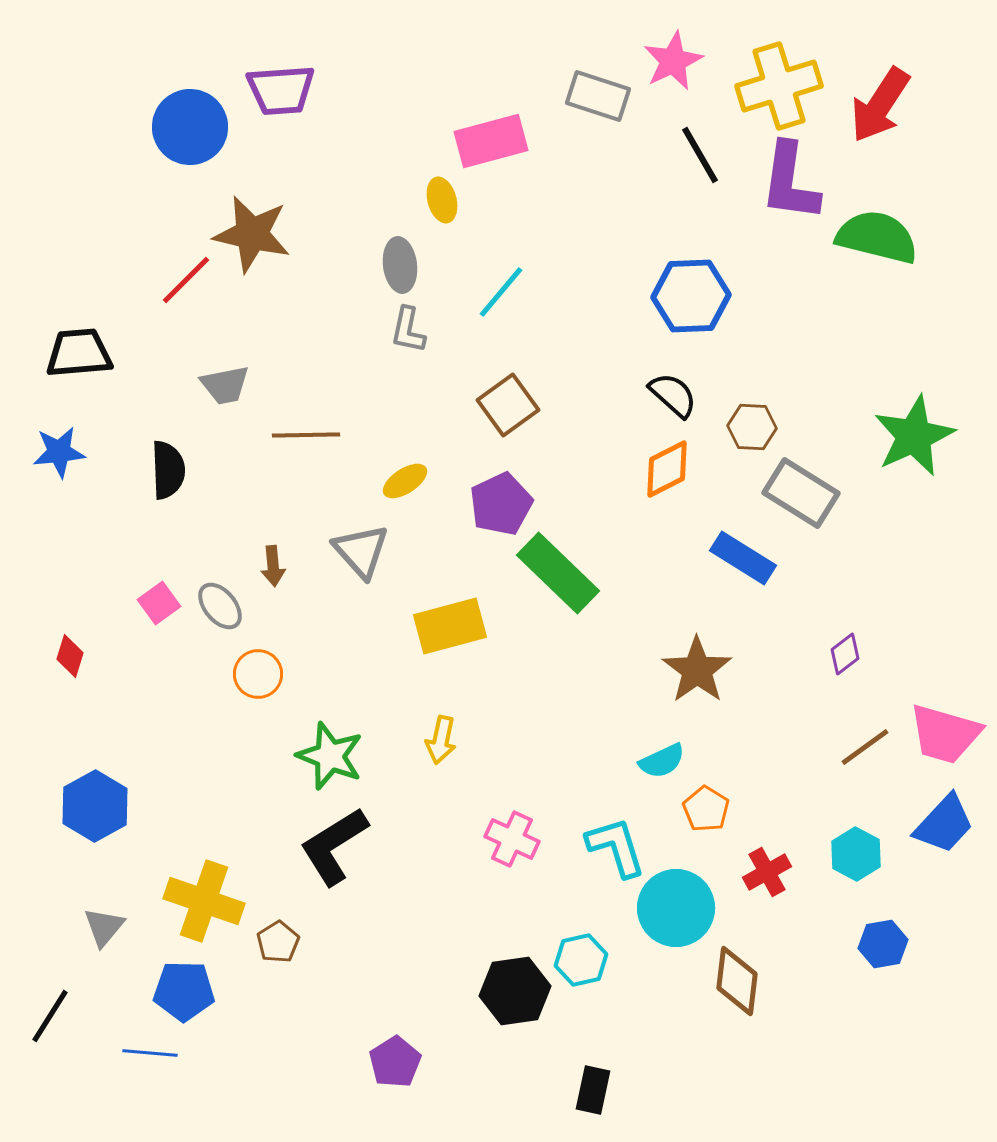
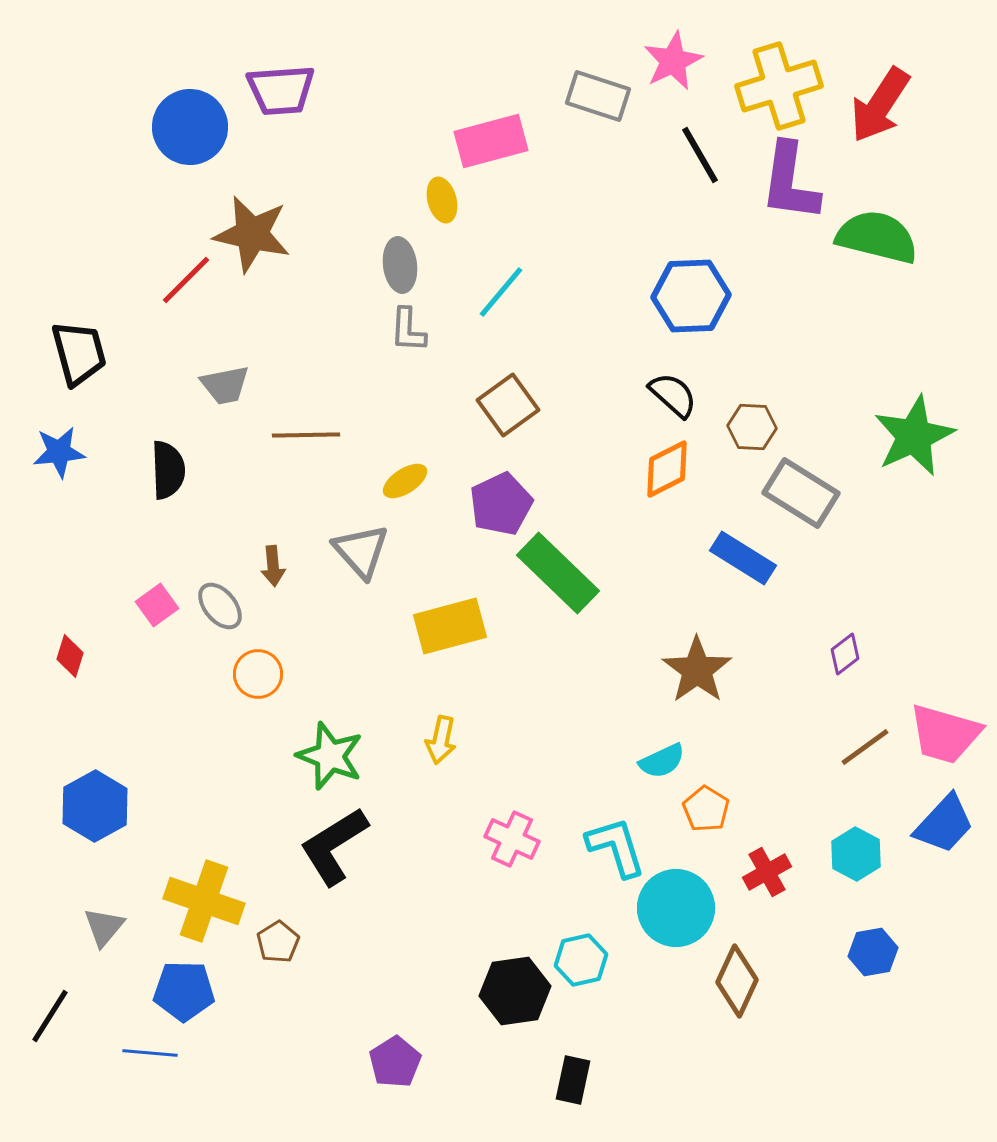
gray L-shape at (408, 330): rotated 9 degrees counterclockwise
black trapezoid at (79, 353): rotated 80 degrees clockwise
pink square at (159, 603): moved 2 px left, 2 px down
blue hexagon at (883, 944): moved 10 px left, 8 px down
brown diamond at (737, 981): rotated 18 degrees clockwise
black rectangle at (593, 1090): moved 20 px left, 10 px up
